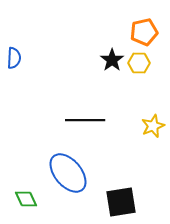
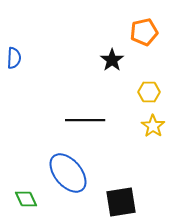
yellow hexagon: moved 10 px right, 29 px down
yellow star: rotated 15 degrees counterclockwise
